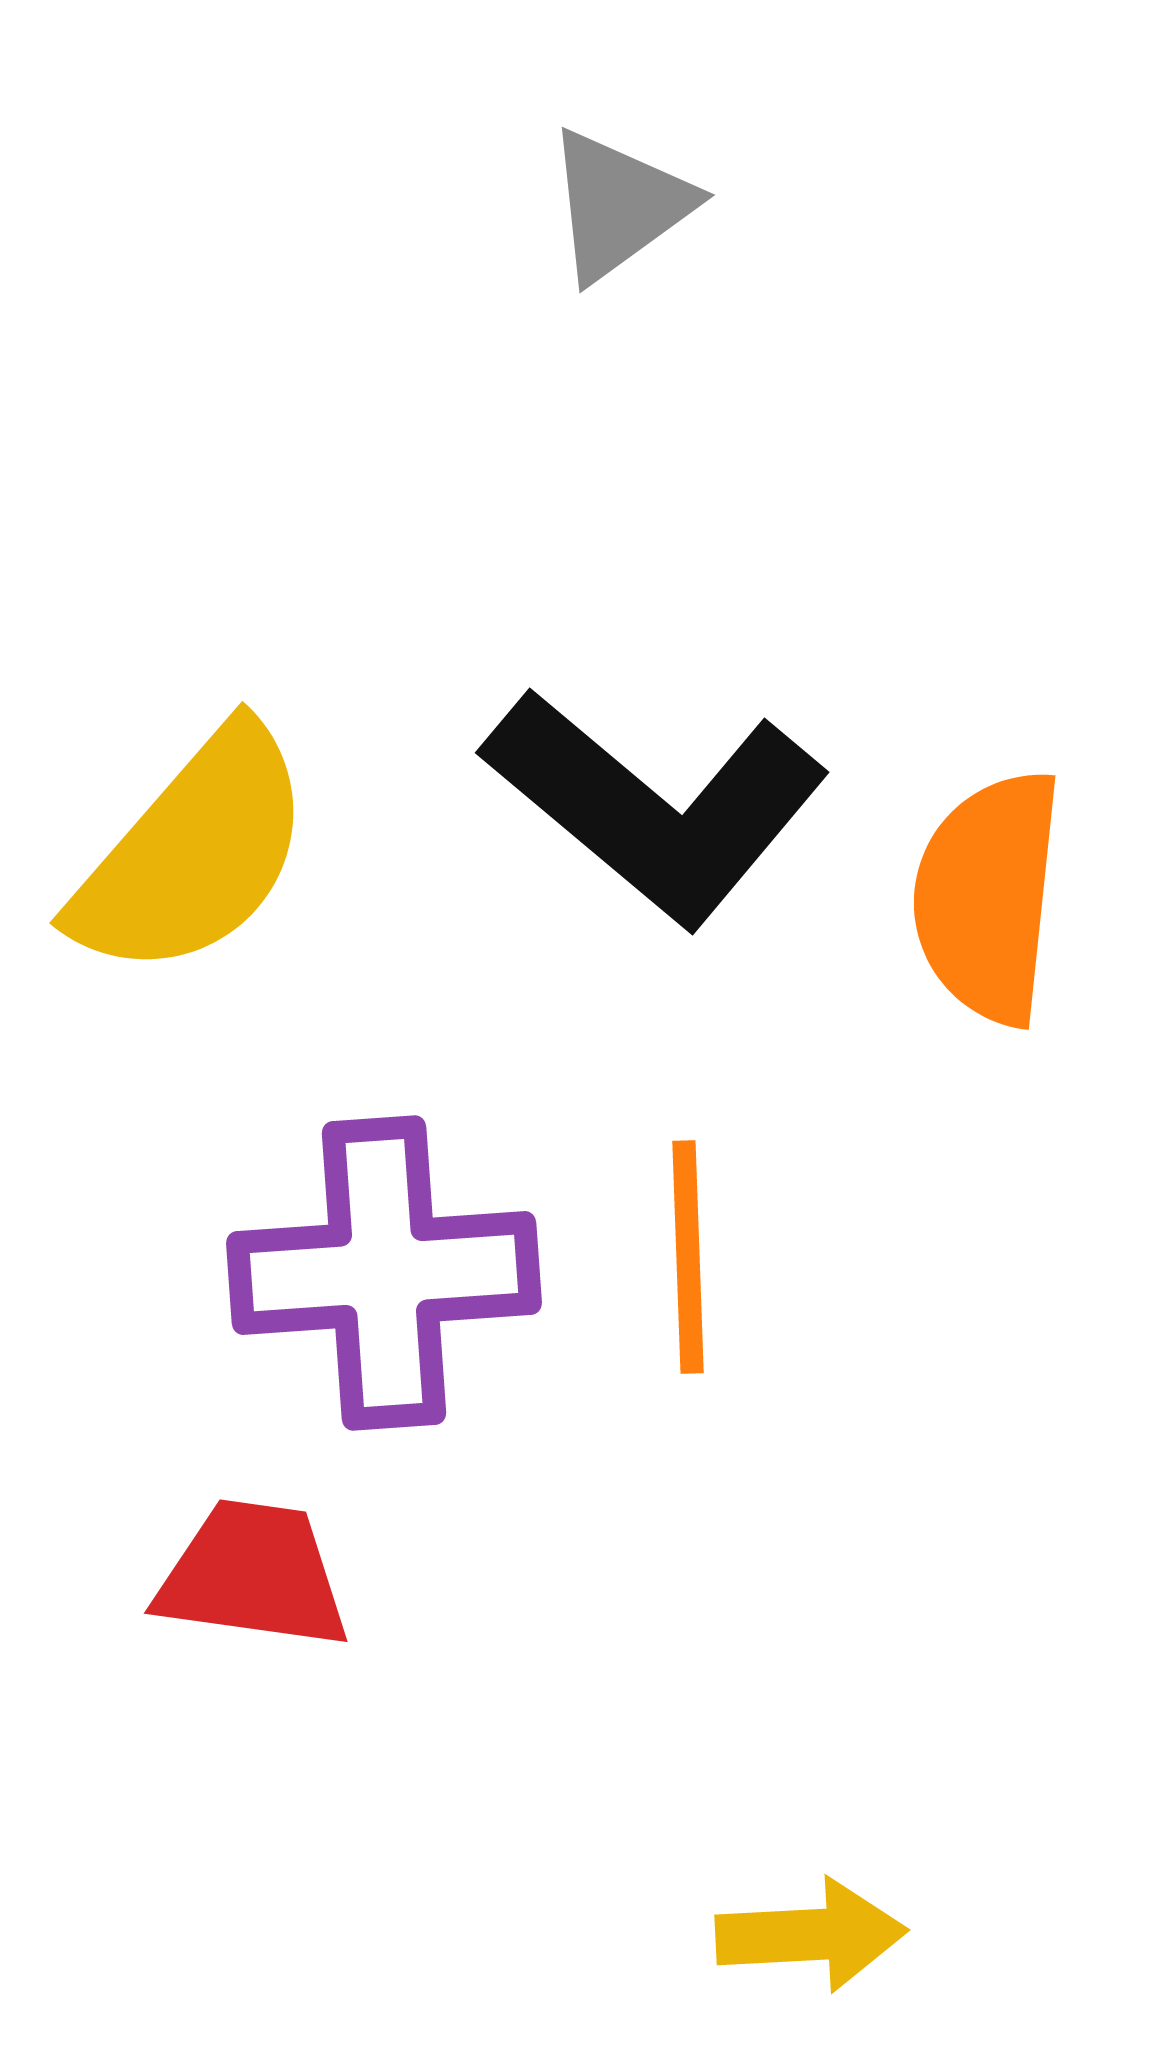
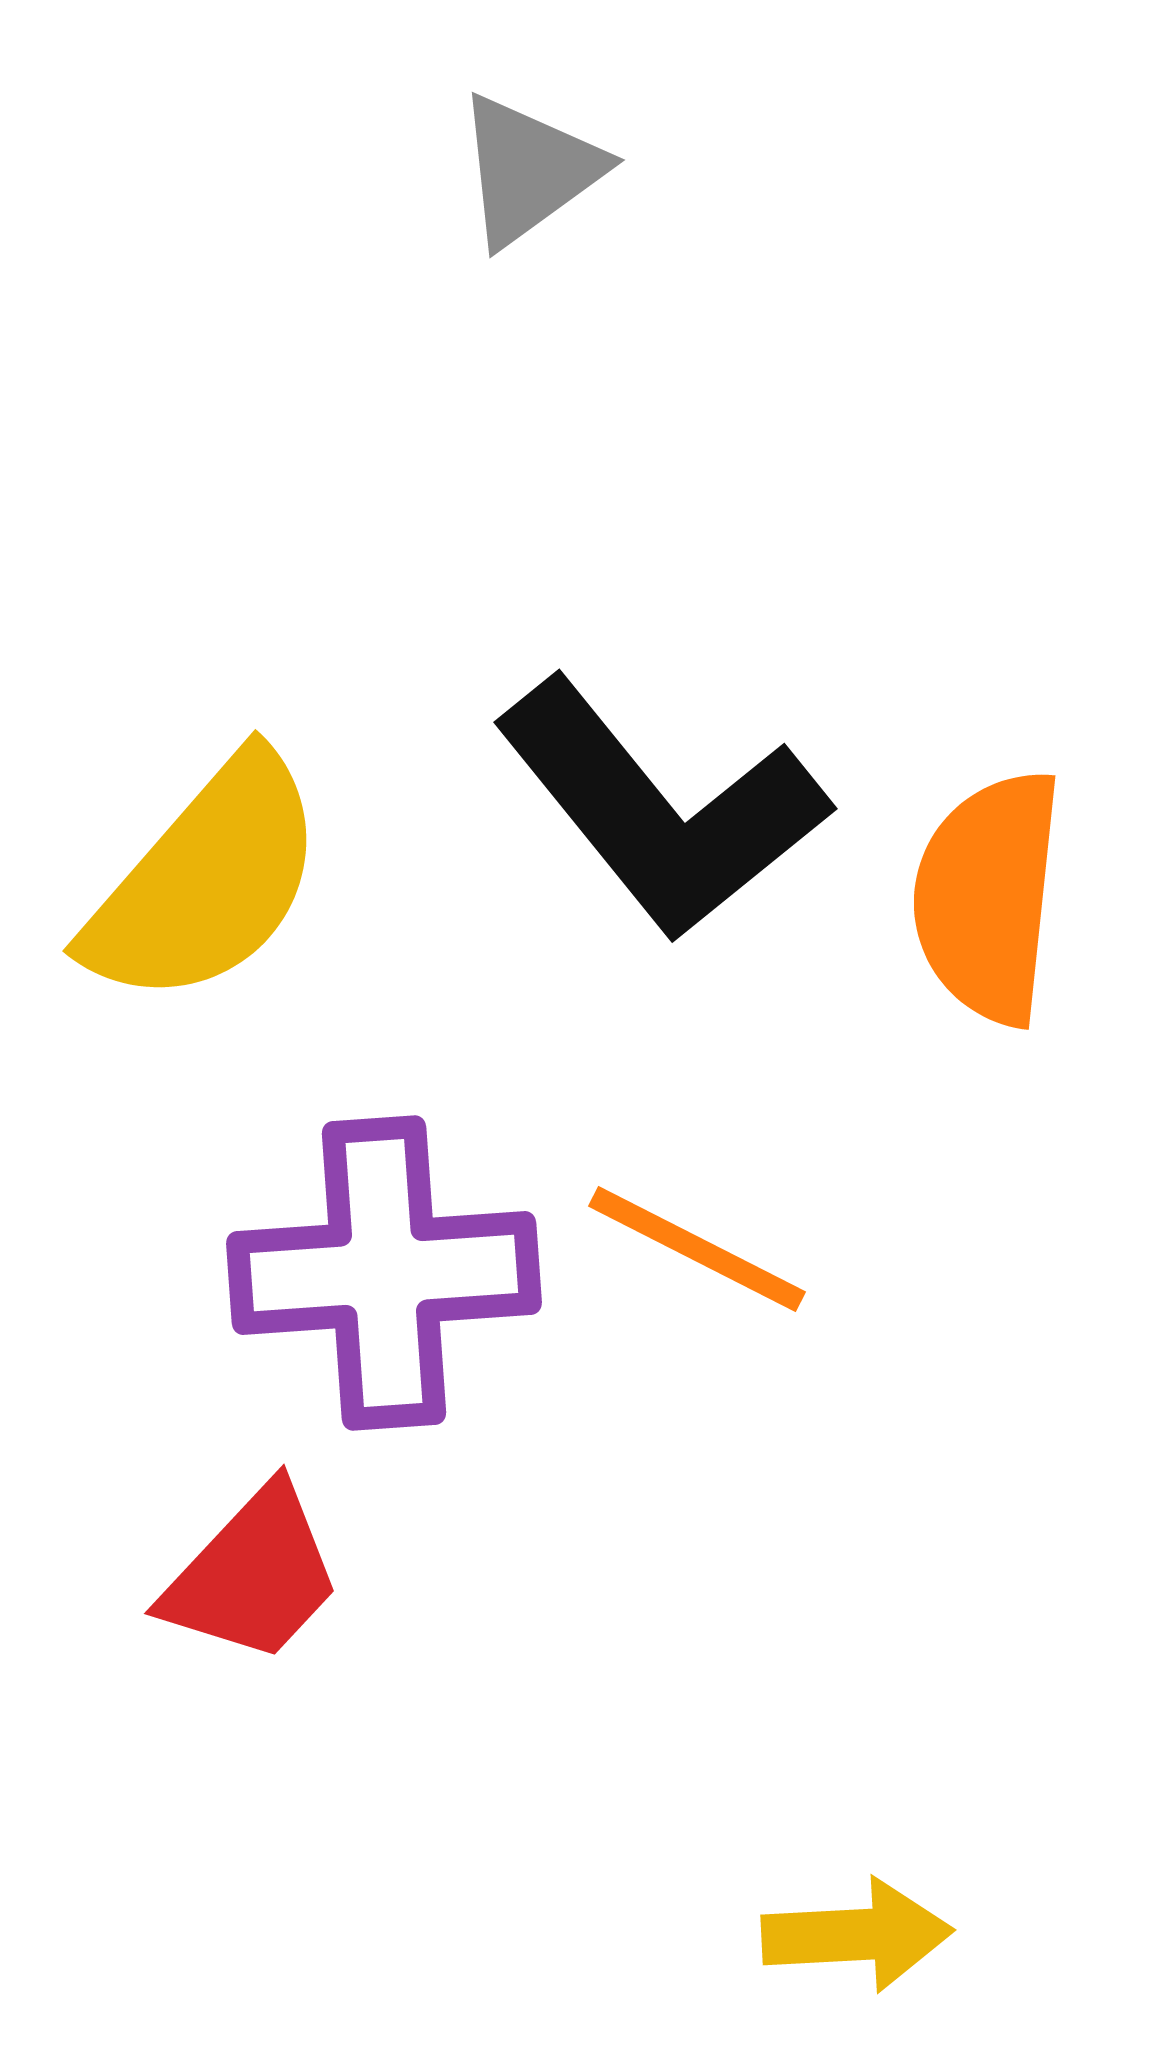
gray triangle: moved 90 px left, 35 px up
black L-shape: moved 5 px right, 3 px down; rotated 11 degrees clockwise
yellow semicircle: moved 13 px right, 28 px down
orange line: moved 9 px right, 8 px up; rotated 61 degrees counterclockwise
red trapezoid: rotated 125 degrees clockwise
yellow arrow: moved 46 px right
